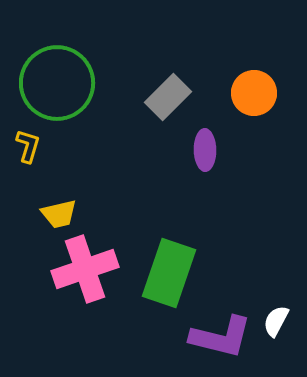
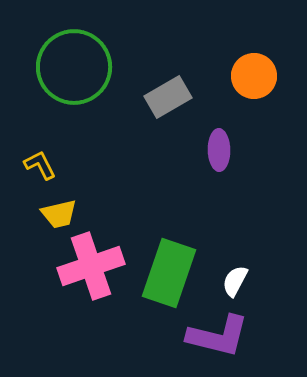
green circle: moved 17 px right, 16 px up
orange circle: moved 17 px up
gray rectangle: rotated 15 degrees clockwise
yellow L-shape: moved 12 px right, 19 px down; rotated 44 degrees counterclockwise
purple ellipse: moved 14 px right
pink cross: moved 6 px right, 3 px up
white semicircle: moved 41 px left, 40 px up
purple L-shape: moved 3 px left, 1 px up
